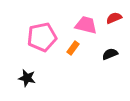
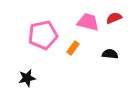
pink trapezoid: moved 2 px right, 3 px up
pink pentagon: moved 1 px right, 2 px up
black semicircle: rotated 28 degrees clockwise
black star: rotated 24 degrees counterclockwise
